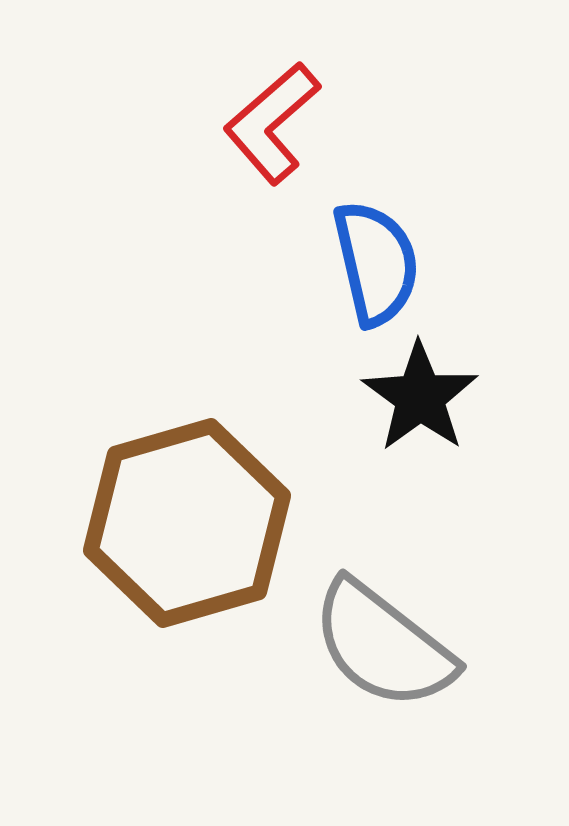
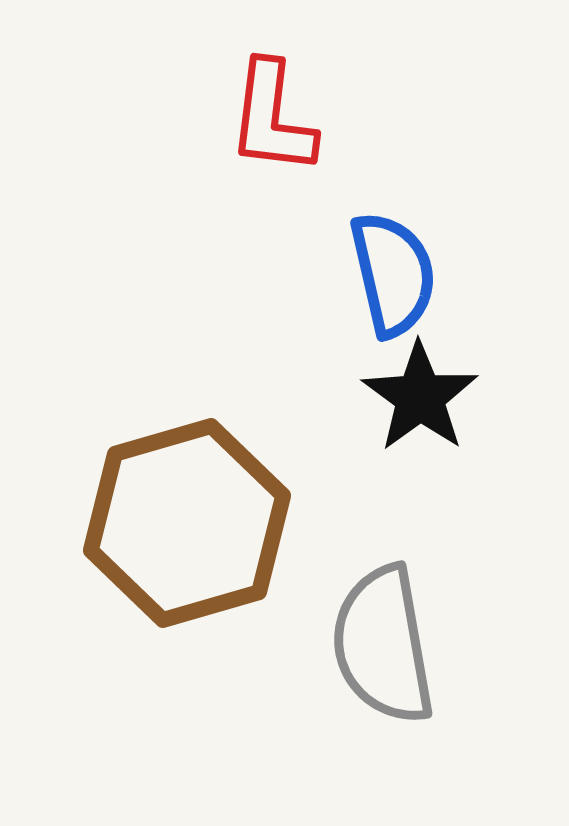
red L-shape: moved 5 px up; rotated 42 degrees counterclockwise
blue semicircle: moved 17 px right, 11 px down
gray semicircle: rotated 42 degrees clockwise
